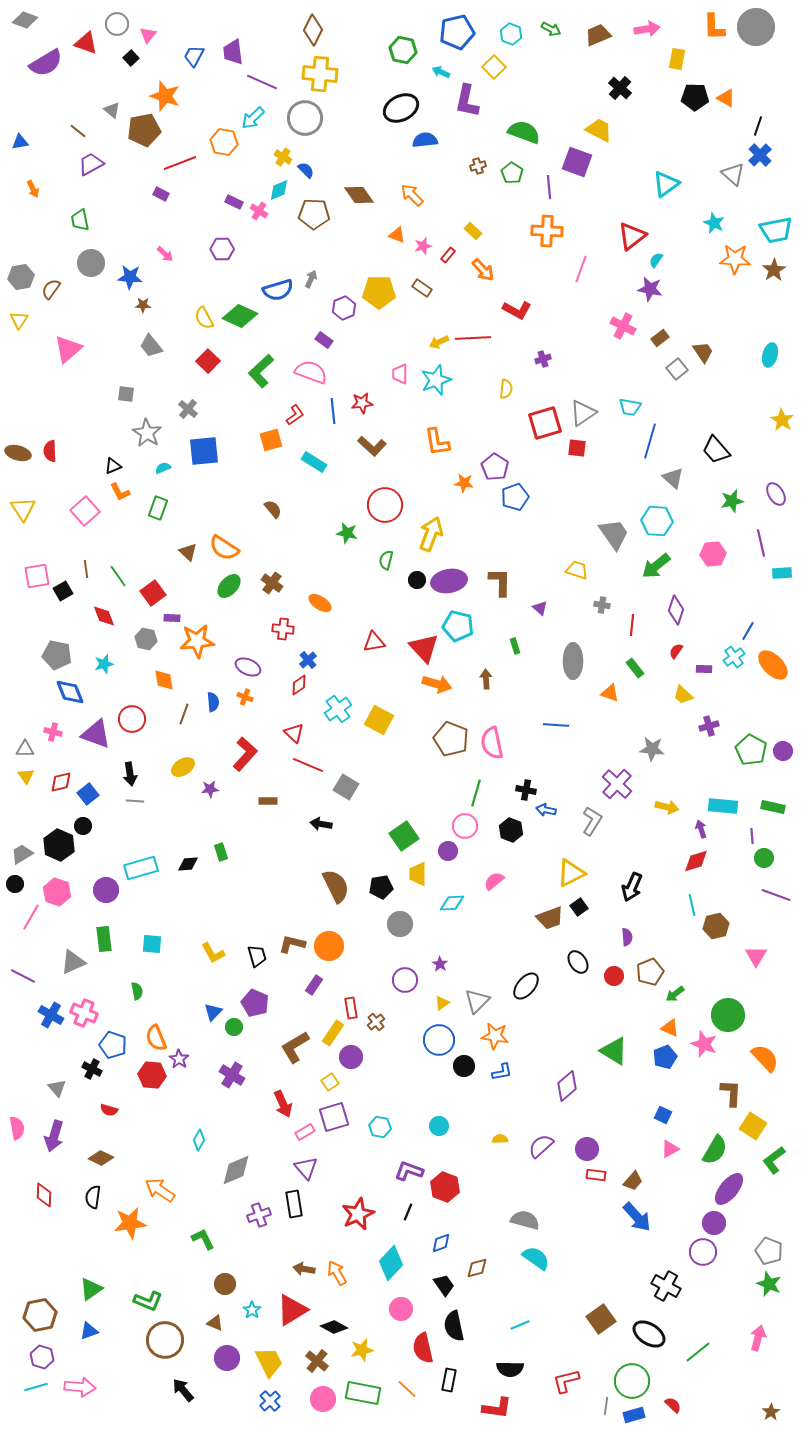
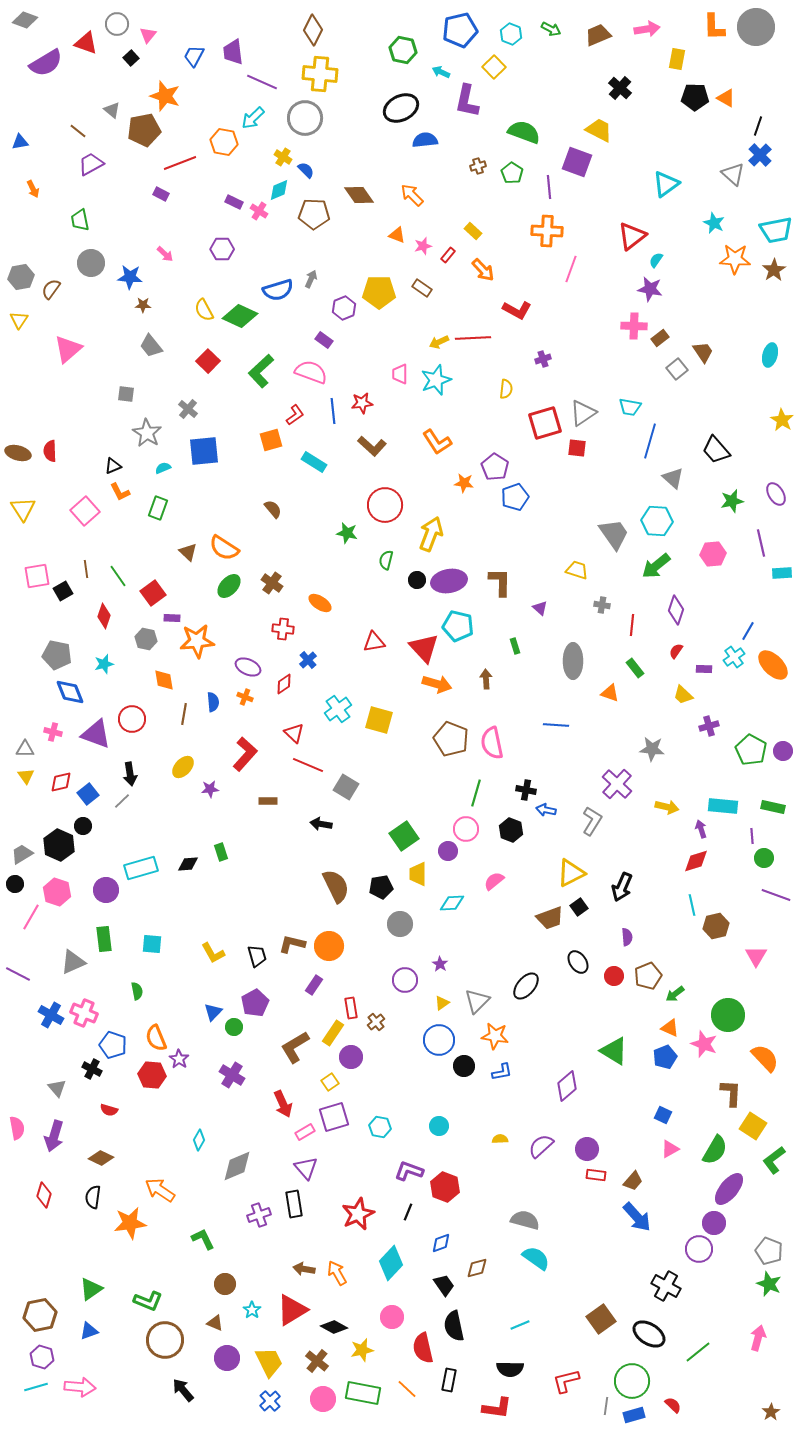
blue pentagon at (457, 32): moved 3 px right, 2 px up
pink line at (581, 269): moved 10 px left
yellow semicircle at (204, 318): moved 8 px up
pink cross at (623, 326): moved 11 px right; rotated 25 degrees counterclockwise
orange L-shape at (437, 442): rotated 24 degrees counterclockwise
red diamond at (104, 616): rotated 40 degrees clockwise
red diamond at (299, 685): moved 15 px left, 1 px up
brown line at (184, 714): rotated 10 degrees counterclockwise
yellow square at (379, 720): rotated 12 degrees counterclockwise
yellow ellipse at (183, 767): rotated 15 degrees counterclockwise
gray line at (135, 801): moved 13 px left; rotated 48 degrees counterclockwise
pink circle at (465, 826): moved 1 px right, 3 px down
black arrow at (632, 887): moved 10 px left
brown pentagon at (650, 972): moved 2 px left, 4 px down
purple line at (23, 976): moved 5 px left, 2 px up
purple pentagon at (255, 1003): rotated 20 degrees clockwise
gray diamond at (236, 1170): moved 1 px right, 4 px up
red diamond at (44, 1195): rotated 15 degrees clockwise
purple circle at (703, 1252): moved 4 px left, 3 px up
pink circle at (401, 1309): moved 9 px left, 8 px down
